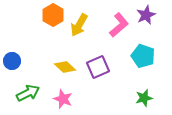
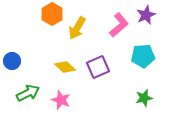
orange hexagon: moved 1 px left, 1 px up
yellow arrow: moved 2 px left, 3 px down
cyan pentagon: rotated 25 degrees counterclockwise
pink star: moved 2 px left, 1 px down
